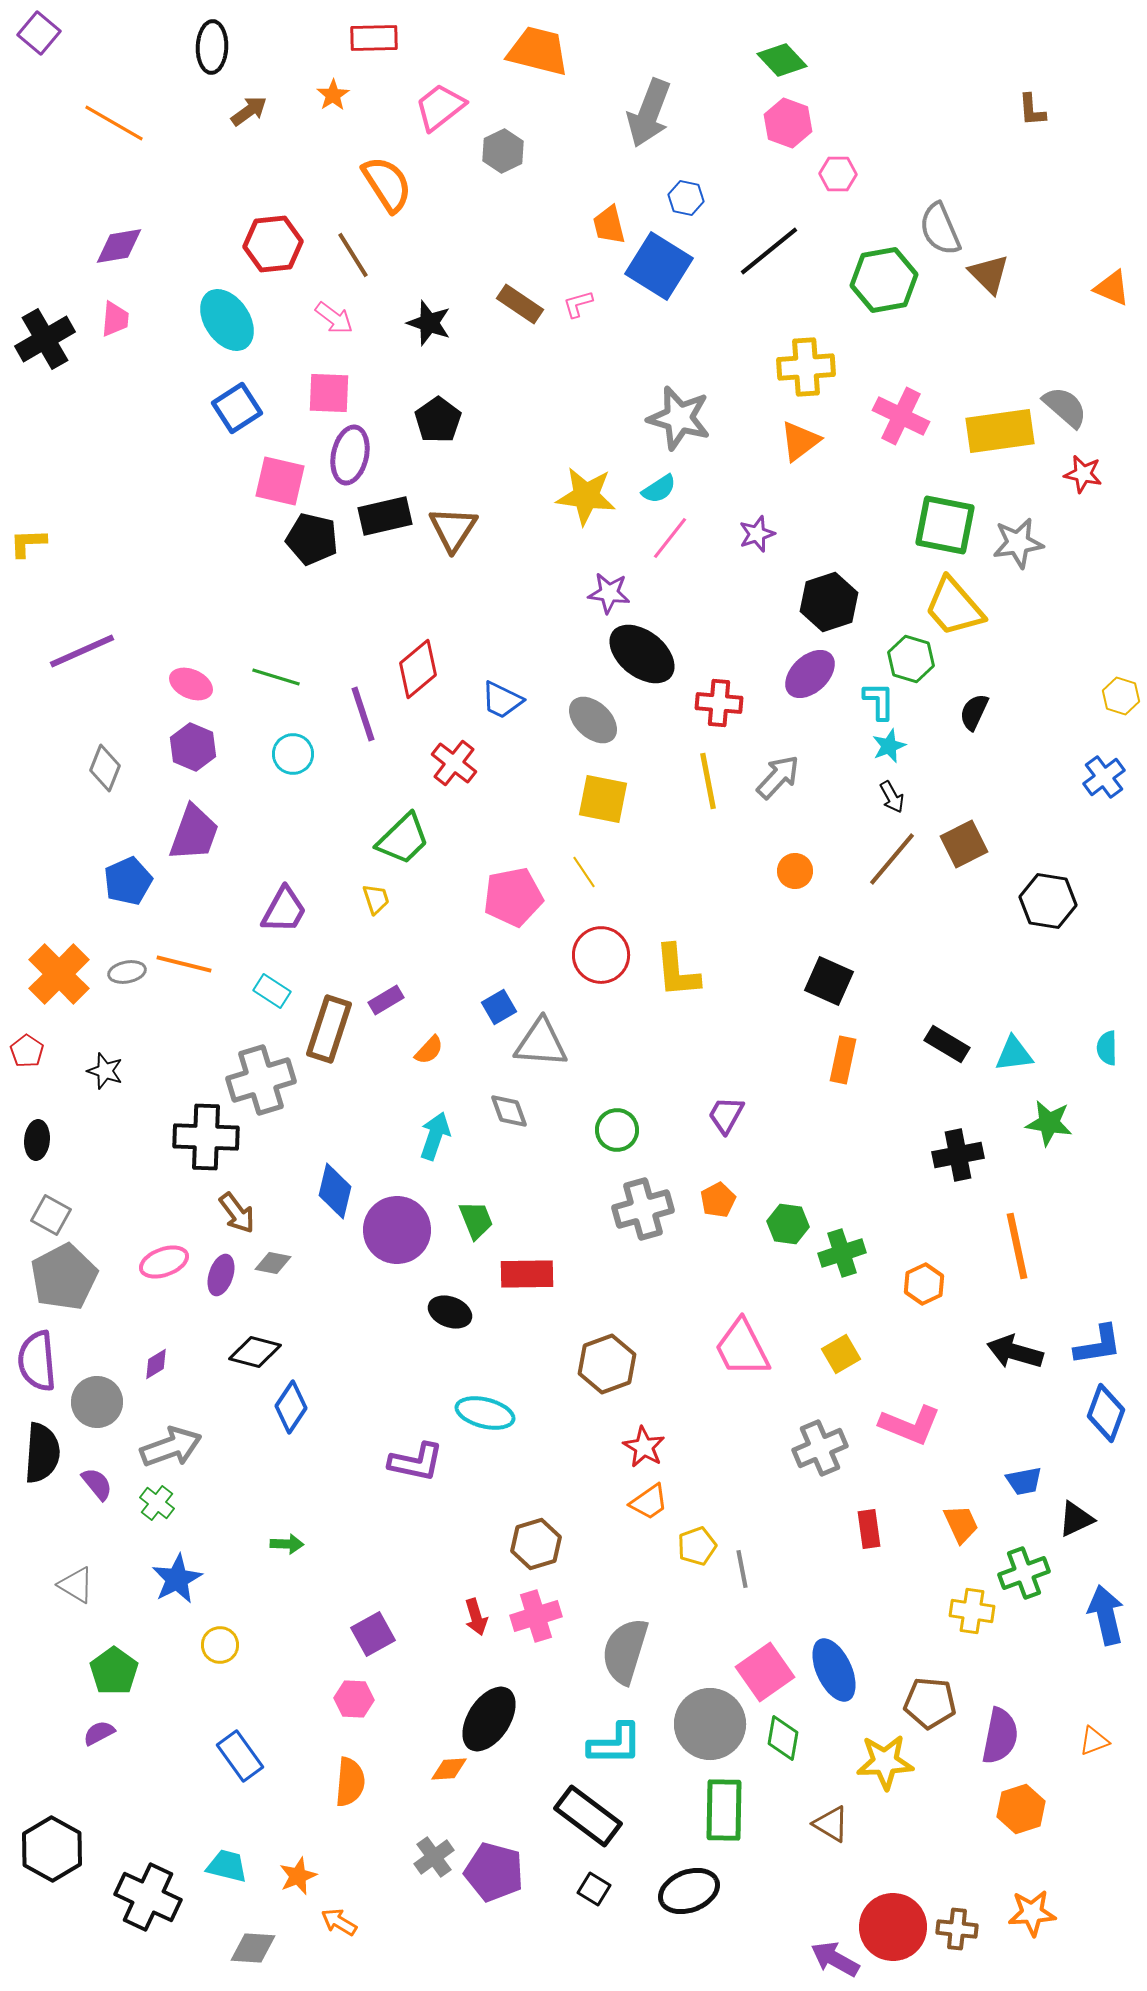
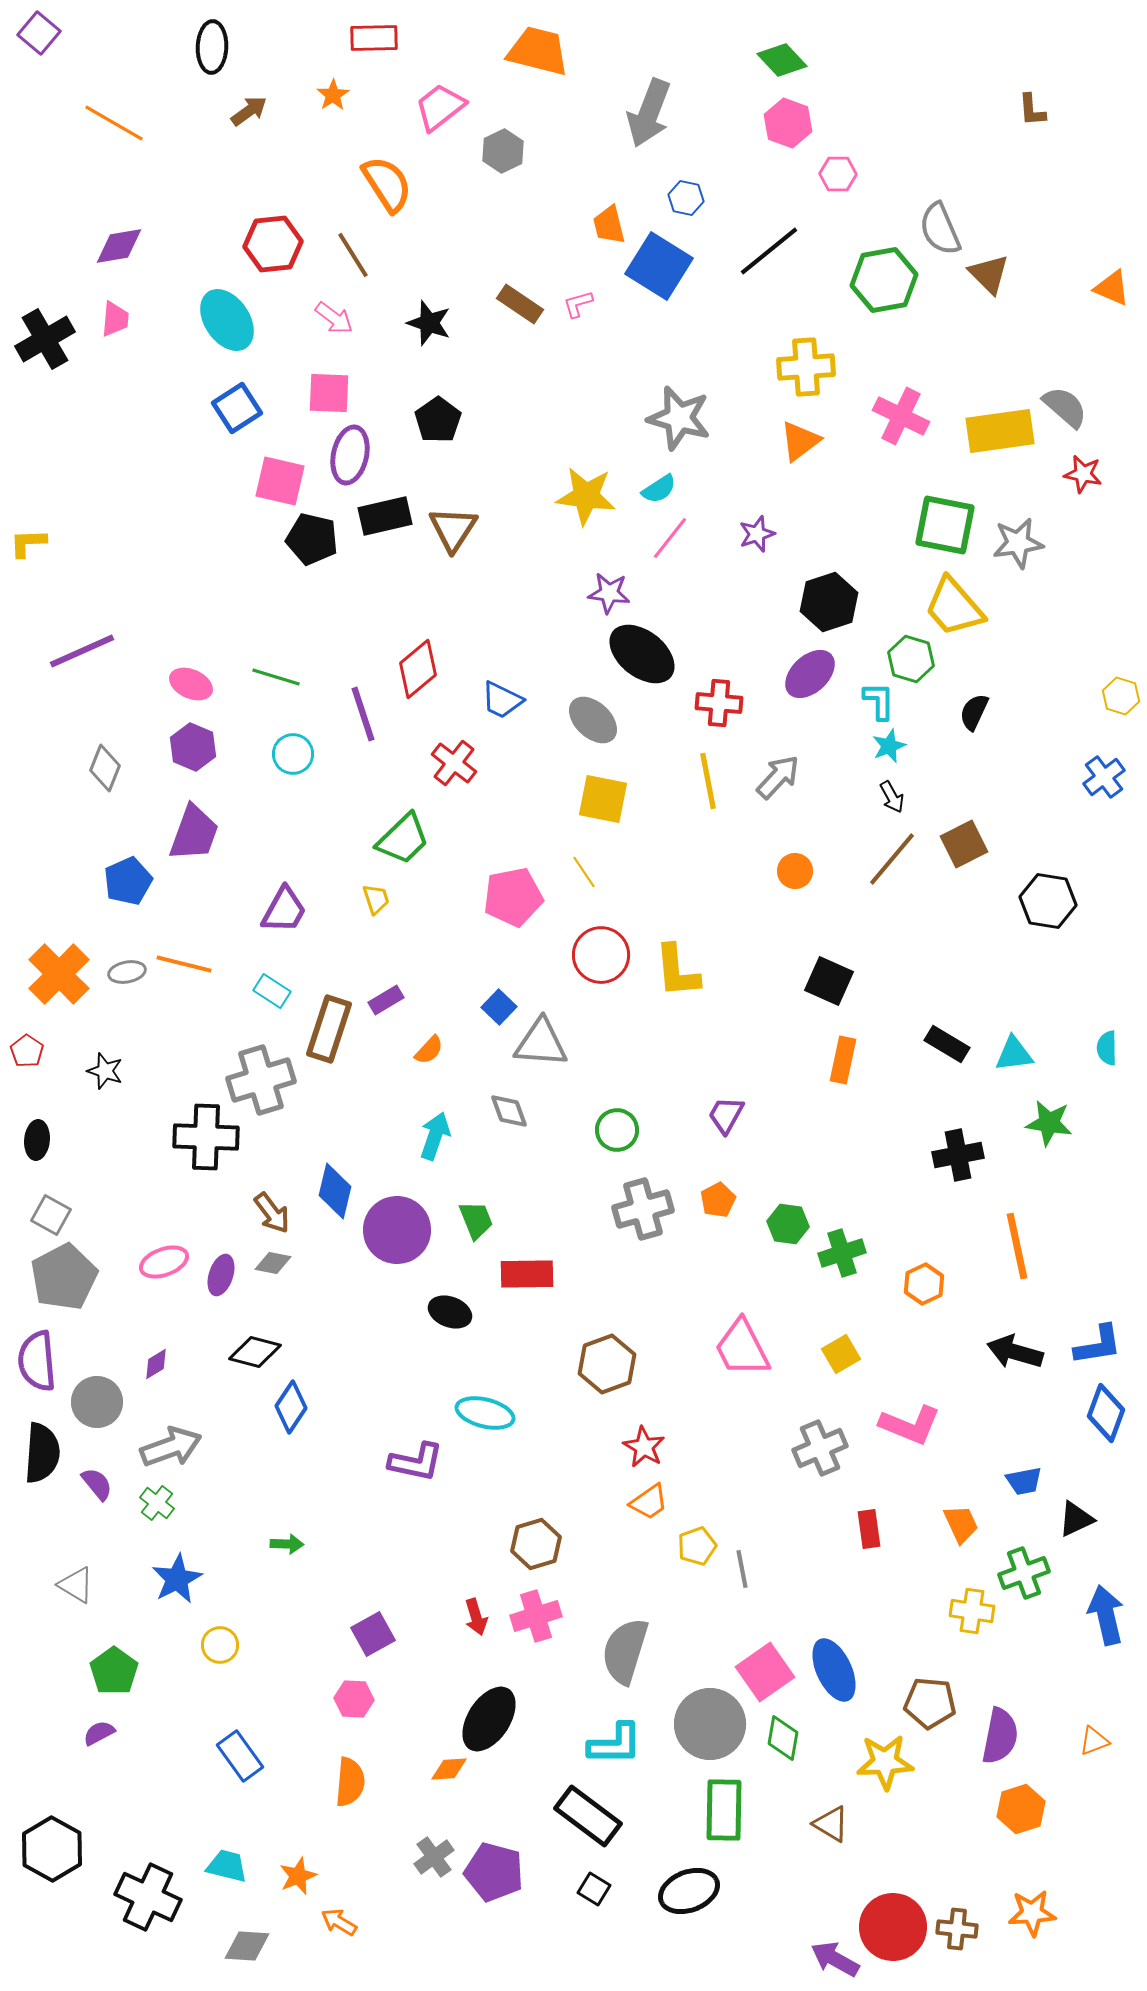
blue square at (499, 1007): rotated 16 degrees counterclockwise
brown arrow at (237, 1213): moved 35 px right
gray diamond at (253, 1948): moved 6 px left, 2 px up
